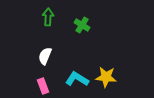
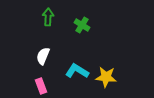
white semicircle: moved 2 px left
cyan L-shape: moved 8 px up
pink rectangle: moved 2 px left
